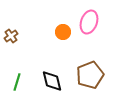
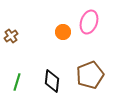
black diamond: rotated 20 degrees clockwise
